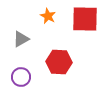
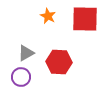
gray triangle: moved 5 px right, 14 px down
